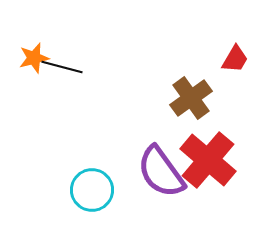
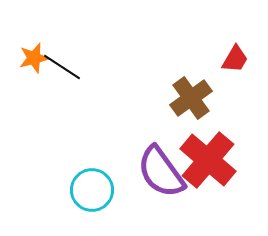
black line: rotated 18 degrees clockwise
